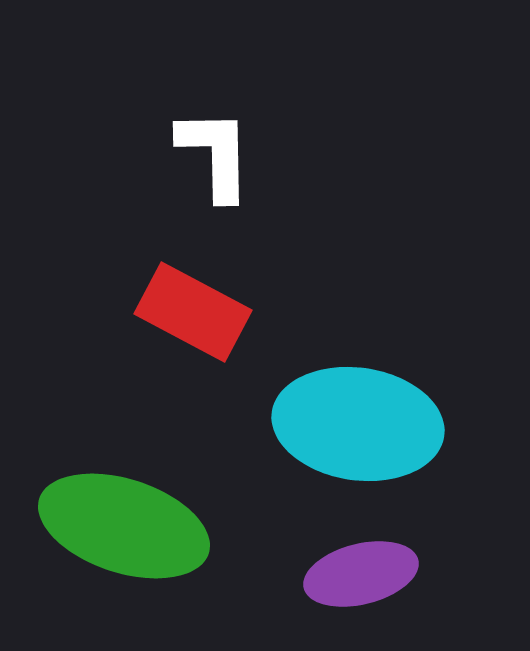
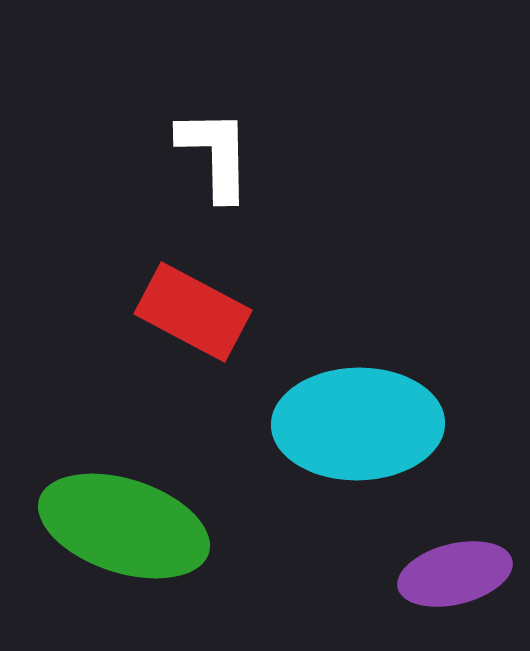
cyan ellipse: rotated 9 degrees counterclockwise
purple ellipse: moved 94 px right
